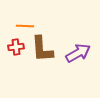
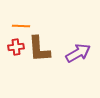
orange line: moved 4 px left
brown L-shape: moved 3 px left
